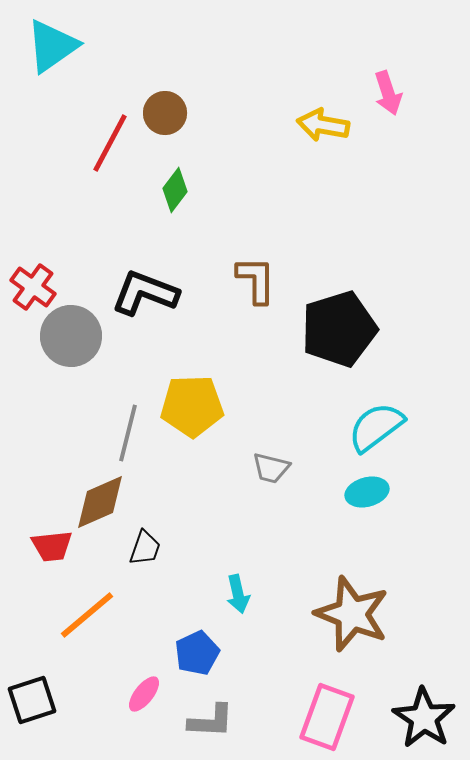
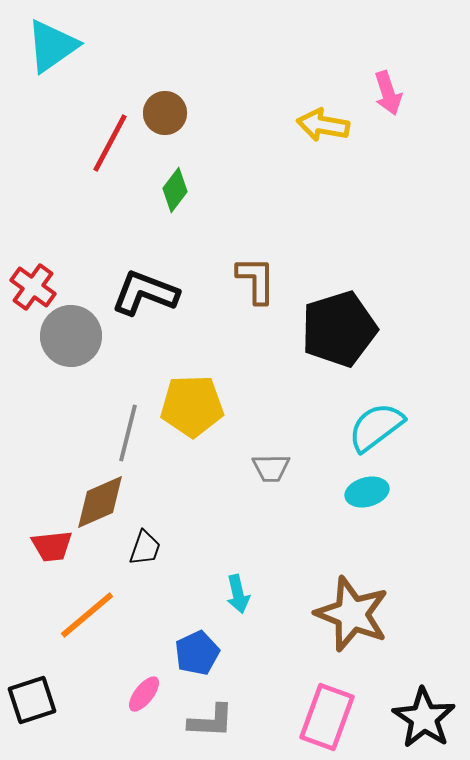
gray trapezoid: rotated 15 degrees counterclockwise
